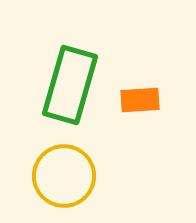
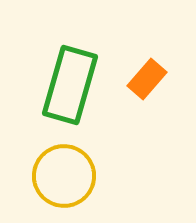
orange rectangle: moved 7 px right, 21 px up; rotated 45 degrees counterclockwise
